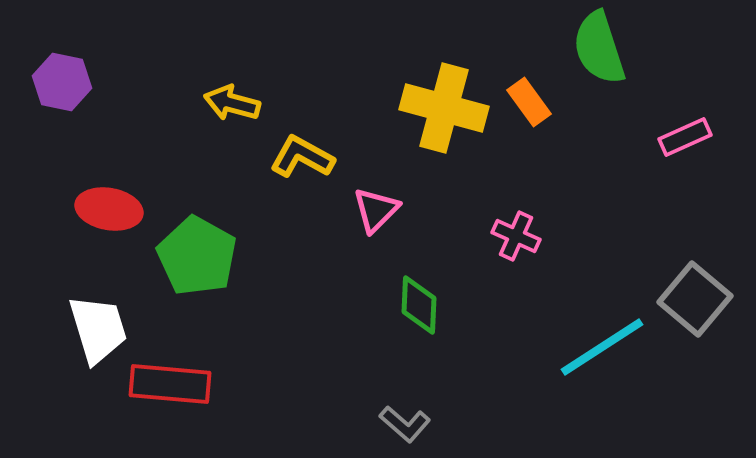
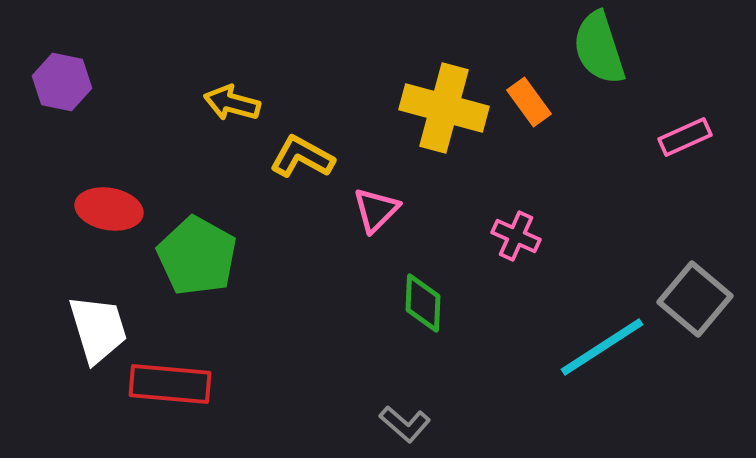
green diamond: moved 4 px right, 2 px up
